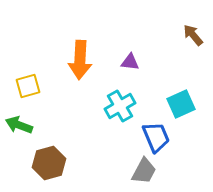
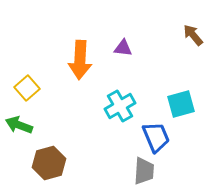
purple triangle: moved 7 px left, 14 px up
yellow square: moved 1 px left, 2 px down; rotated 25 degrees counterclockwise
cyan square: rotated 8 degrees clockwise
gray trapezoid: rotated 24 degrees counterclockwise
